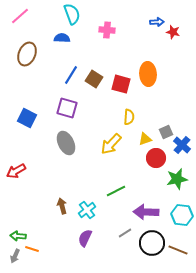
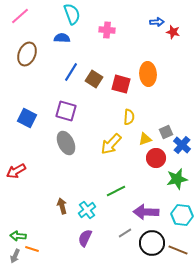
blue line: moved 3 px up
purple square: moved 1 px left, 3 px down
